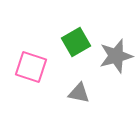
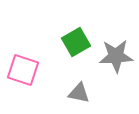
gray star: rotated 12 degrees clockwise
pink square: moved 8 px left, 3 px down
